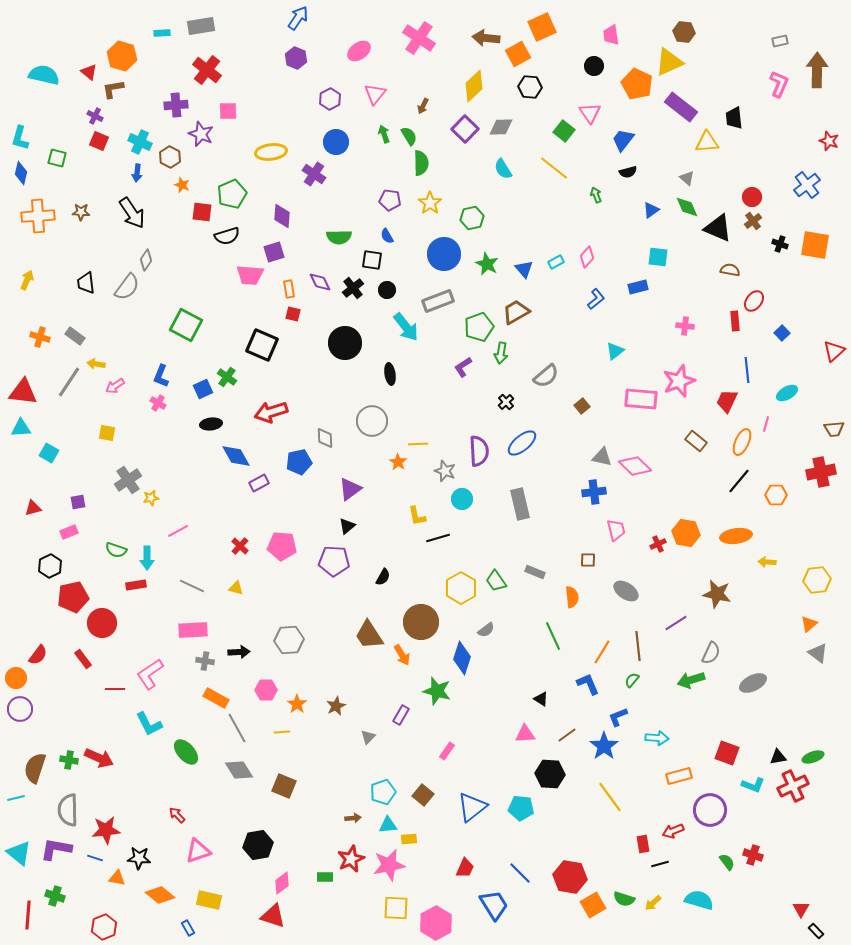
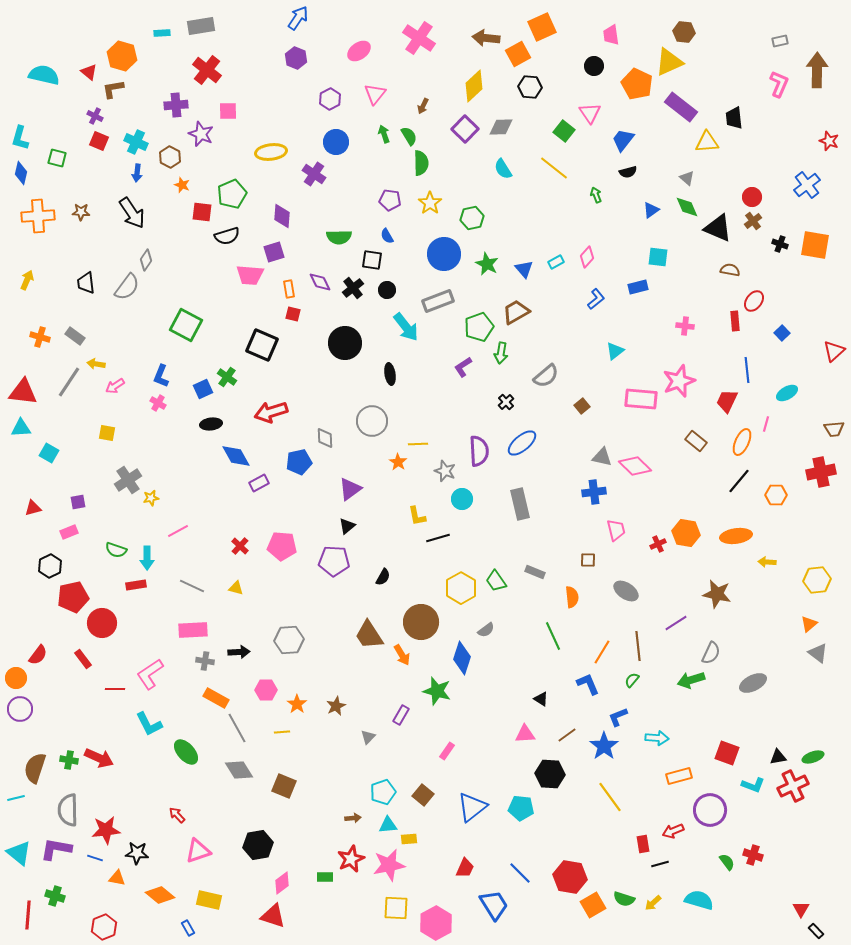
cyan cross at (140, 142): moved 4 px left
black star at (139, 858): moved 2 px left, 5 px up
